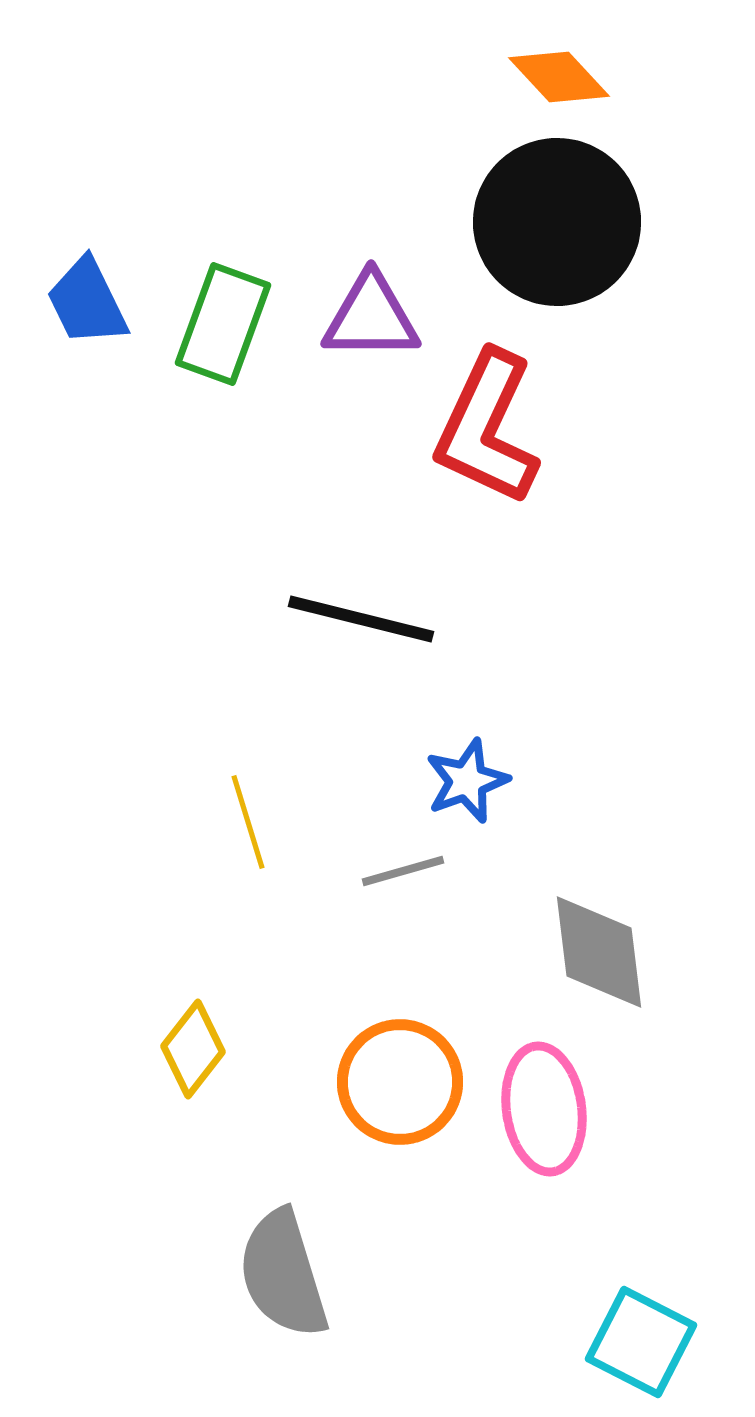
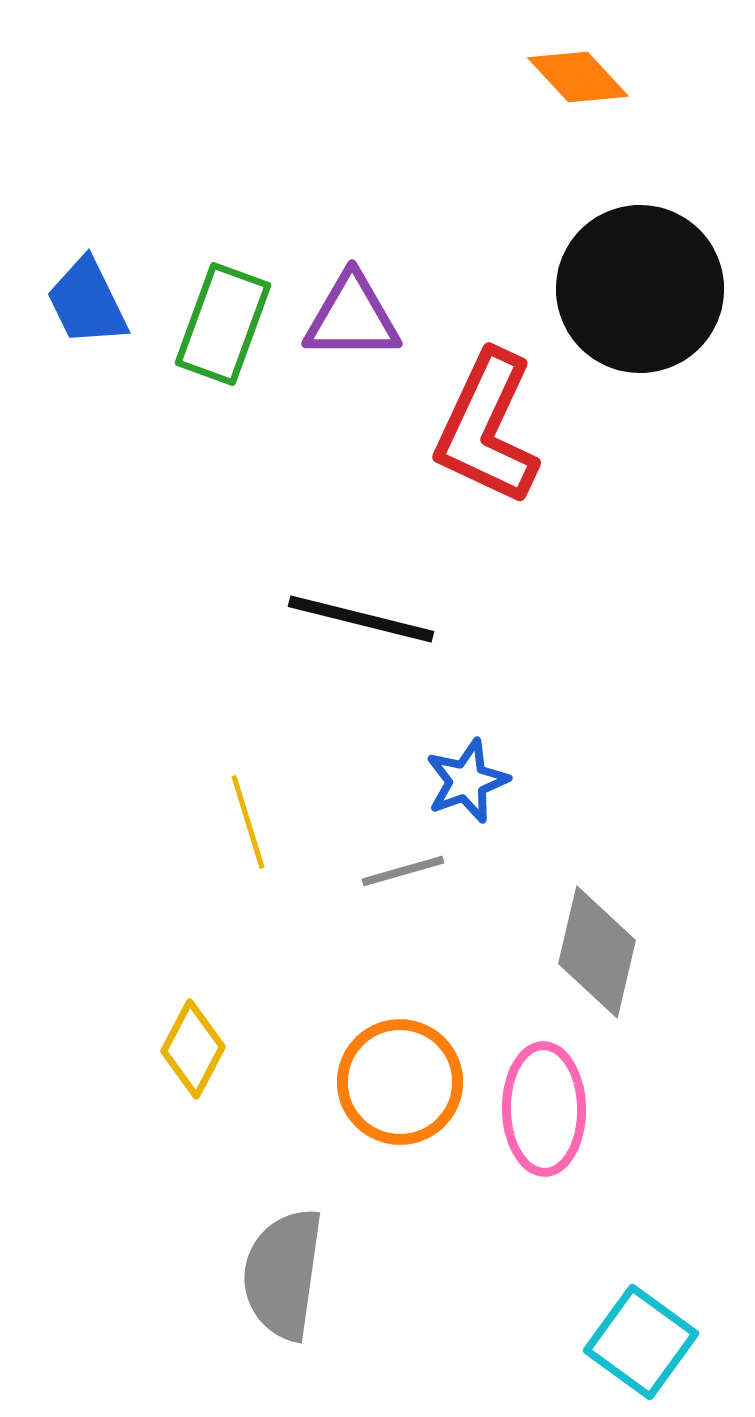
orange diamond: moved 19 px right
black circle: moved 83 px right, 67 px down
purple triangle: moved 19 px left
gray diamond: moved 2 px left; rotated 20 degrees clockwise
yellow diamond: rotated 10 degrees counterclockwise
pink ellipse: rotated 7 degrees clockwise
gray semicircle: rotated 25 degrees clockwise
cyan square: rotated 9 degrees clockwise
